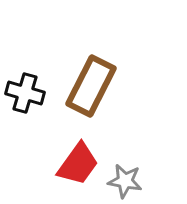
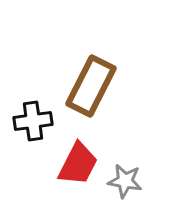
black cross: moved 8 px right, 28 px down; rotated 24 degrees counterclockwise
red trapezoid: rotated 9 degrees counterclockwise
